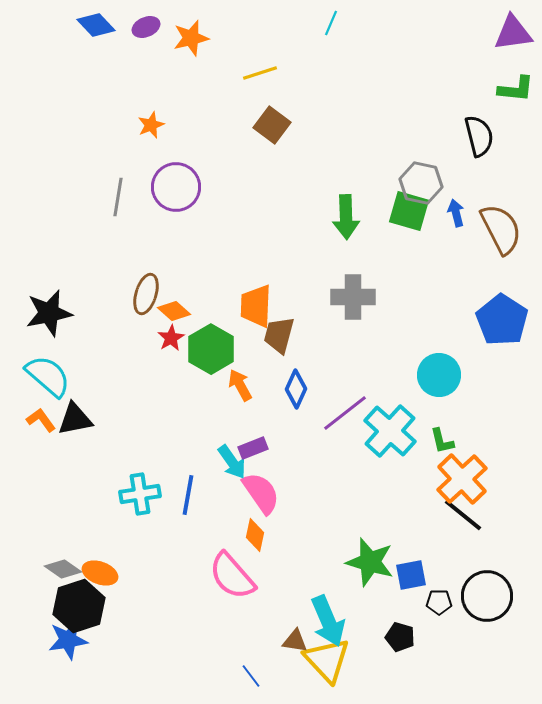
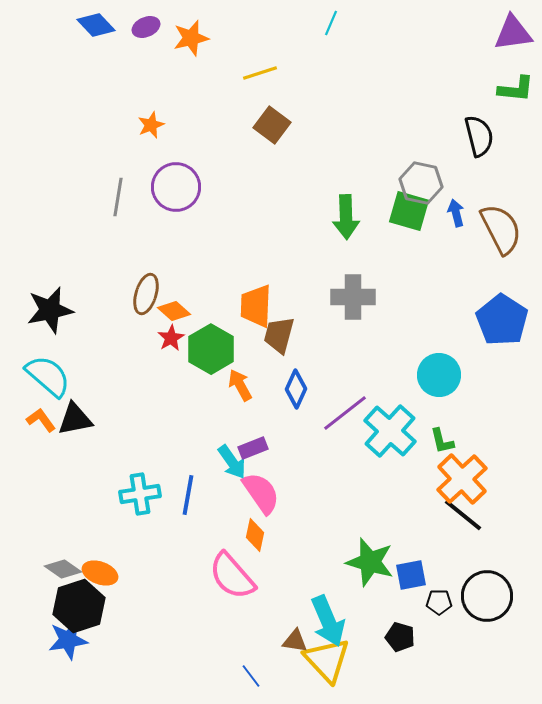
black star at (49, 313): moved 1 px right, 3 px up
